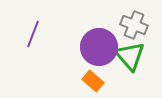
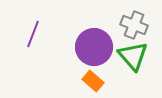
purple circle: moved 5 px left
green triangle: moved 3 px right
